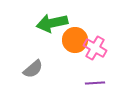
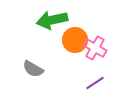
green arrow: moved 3 px up
gray semicircle: rotated 70 degrees clockwise
purple line: rotated 30 degrees counterclockwise
